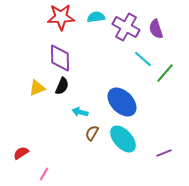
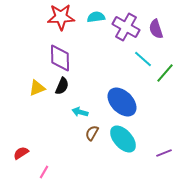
pink line: moved 2 px up
